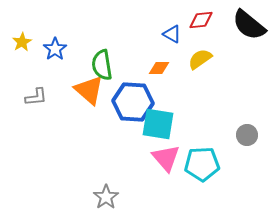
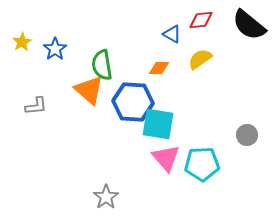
gray L-shape: moved 9 px down
